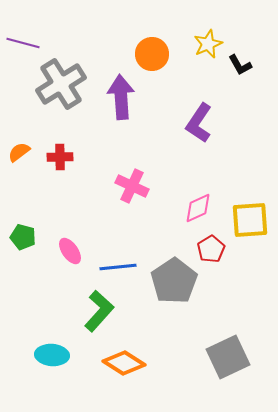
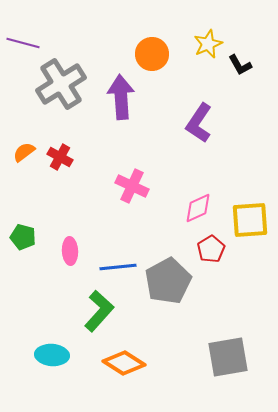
orange semicircle: moved 5 px right
red cross: rotated 30 degrees clockwise
pink ellipse: rotated 32 degrees clockwise
gray pentagon: moved 6 px left; rotated 6 degrees clockwise
gray square: rotated 15 degrees clockwise
